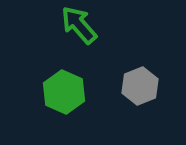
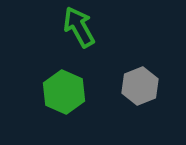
green arrow: moved 2 px down; rotated 12 degrees clockwise
